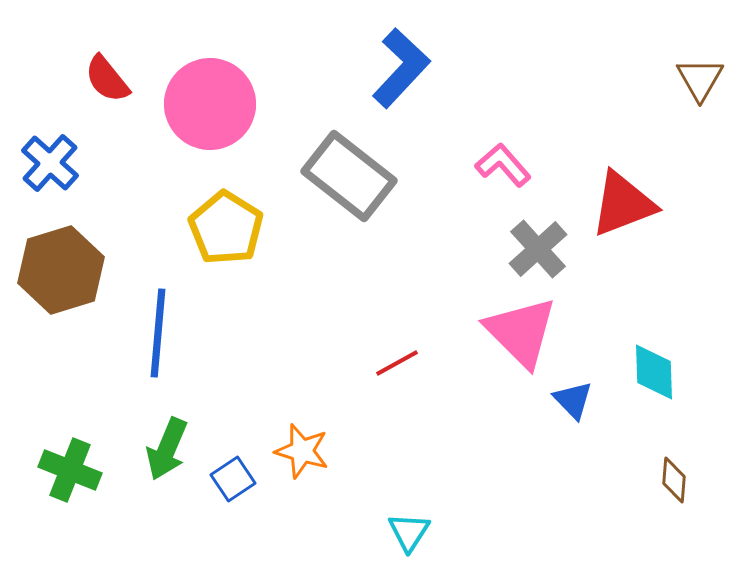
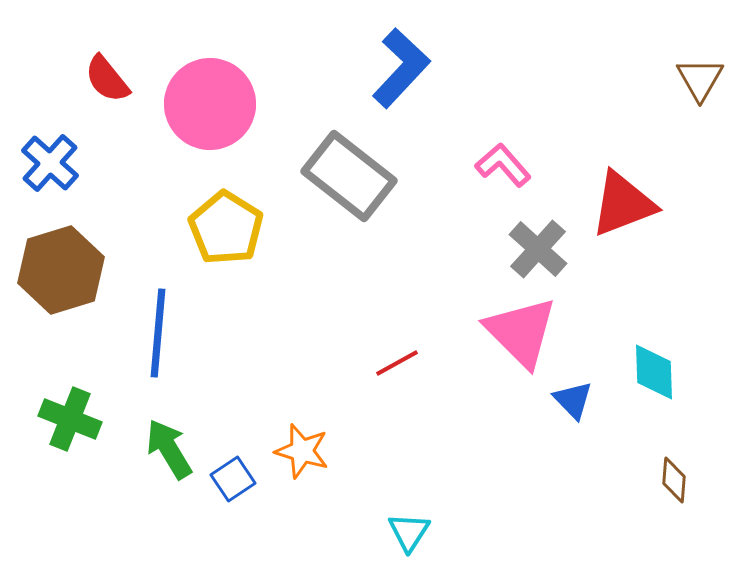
gray cross: rotated 6 degrees counterclockwise
green arrow: moved 2 px right; rotated 126 degrees clockwise
green cross: moved 51 px up
